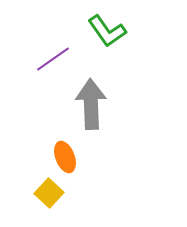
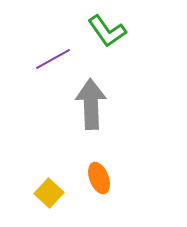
purple line: rotated 6 degrees clockwise
orange ellipse: moved 34 px right, 21 px down
